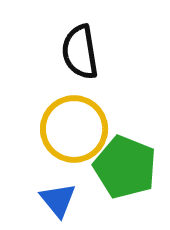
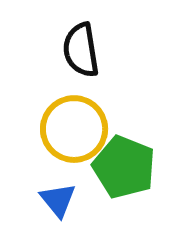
black semicircle: moved 1 px right, 2 px up
green pentagon: moved 1 px left
